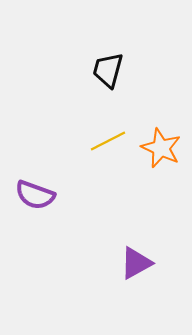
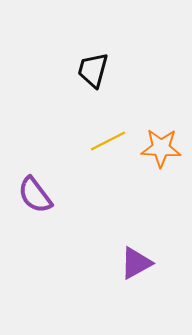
black trapezoid: moved 15 px left
orange star: rotated 21 degrees counterclockwise
purple semicircle: rotated 33 degrees clockwise
